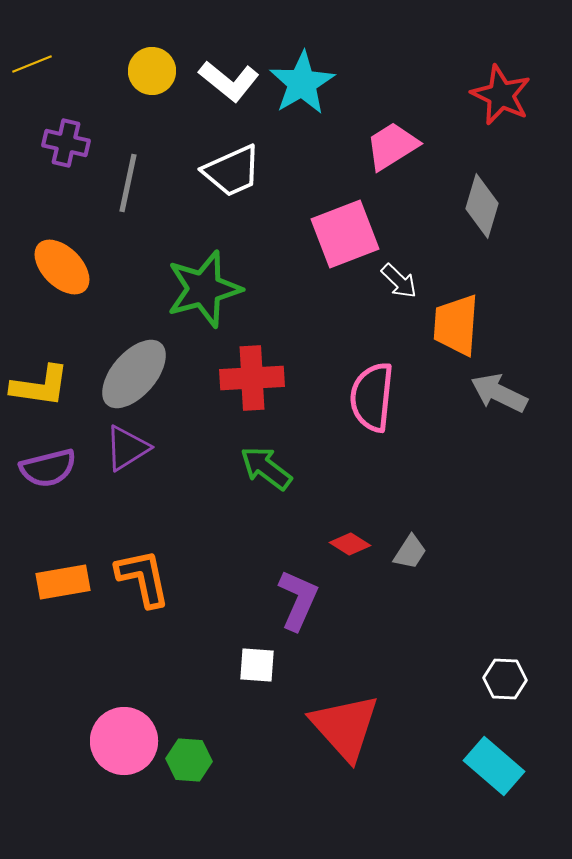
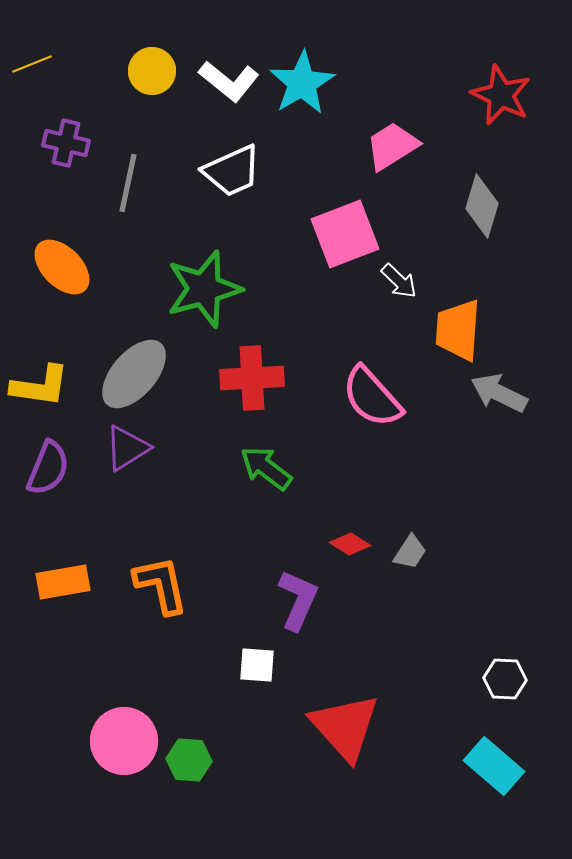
orange trapezoid: moved 2 px right, 5 px down
pink semicircle: rotated 48 degrees counterclockwise
purple semicircle: rotated 54 degrees counterclockwise
orange L-shape: moved 18 px right, 7 px down
